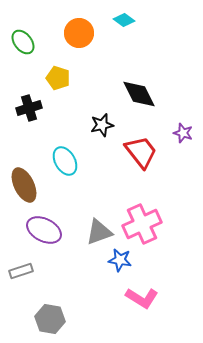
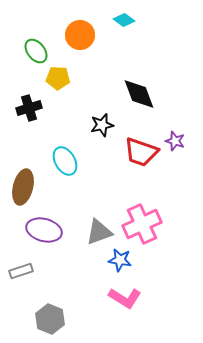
orange circle: moved 1 px right, 2 px down
green ellipse: moved 13 px right, 9 px down
yellow pentagon: rotated 15 degrees counterclockwise
black diamond: rotated 6 degrees clockwise
purple star: moved 8 px left, 8 px down
red trapezoid: rotated 147 degrees clockwise
brown ellipse: moved 1 px left, 2 px down; rotated 40 degrees clockwise
purple ellipse: rotated 12 degrees counterclockwise
pink L-shape: moved 17 px left
gray hexagon: rotated 12 degrees clockwise
